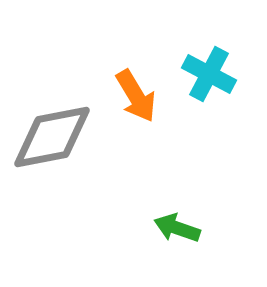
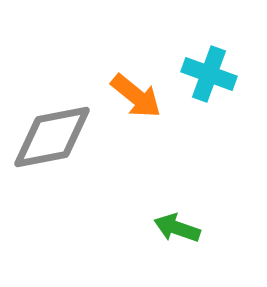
cyan cross: rotated 8 degrees counterclockwise
orange arrow: rotated 20 degrees counterclockwise
